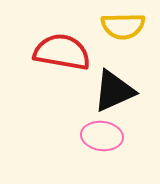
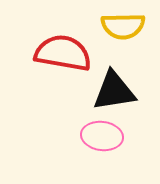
red semicircle: moved 1 px right, 1 px down
black triangle: rotated 15 degrees clockwise
